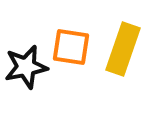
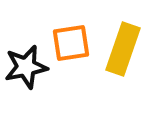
orange square: moved 4 px up; rotated 18 degrees counterclockwise
